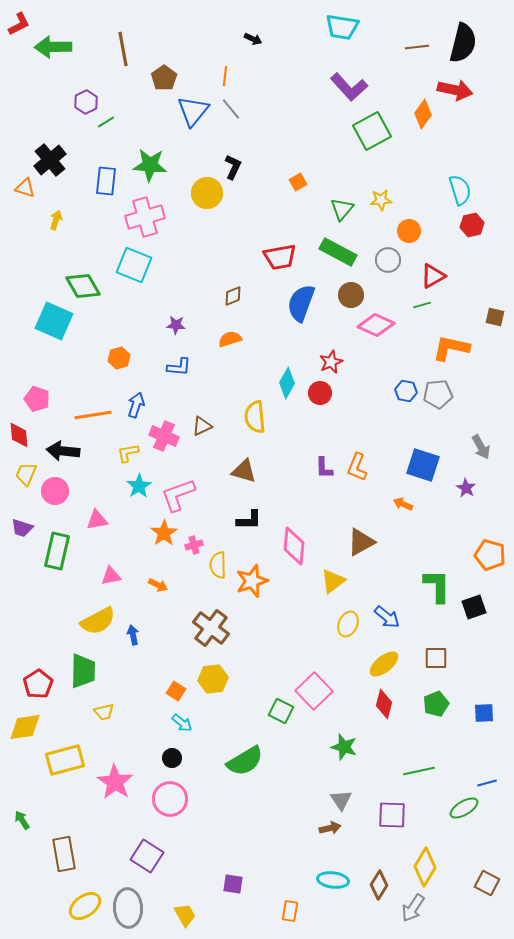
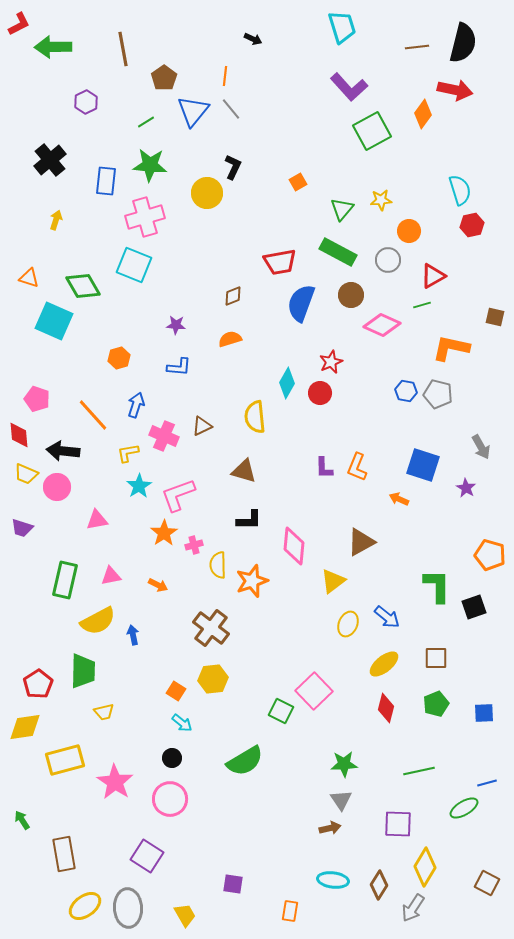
cyan trapezoid at (342, 27): rotated 116 degrees counterclockwise
green line at (106, 122): moved 40 px right
orange triangle at (25, 188): moved 4 px right, 90 px down
red trapezoid at (280, 257): moved 5 px down
pink diamond at (376, 325): moved 6 px right
gray pentagon at (438, 394): rotated 20 degrees clockwise
orange line at (93, 415): rotated 57 degrees clockwise
yellow trapezoid at (26, 474): rotated 90 degrees counterclockwise
pink circle at (55, 491): moved 2 px right, 4 px up
orange arrow at (403, 504): moved 4 px left, 5 px up
green rectangle at (57, 551): moved 8 px right, 29 px down
red diamond at (384, 704): moved 2 px right, 4 px down
green star at (344, 747): moved 17 px down; rotated 20 degrees counterclockwise
purple square at (392, 815): moved 6 px right, 9 px down
